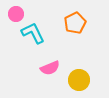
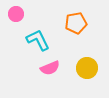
orange pentagon: moved 1 px right; rotated 15 degrees clockwise
cyan L-shape: moved 5 px right, 7 px down
yellow circle: moved 8 px right, 12 px up
